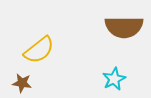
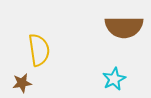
yellow semicircle: rotated 60 degrees counterclockwise
brown star: rotated 18 degrees counterclockwise
